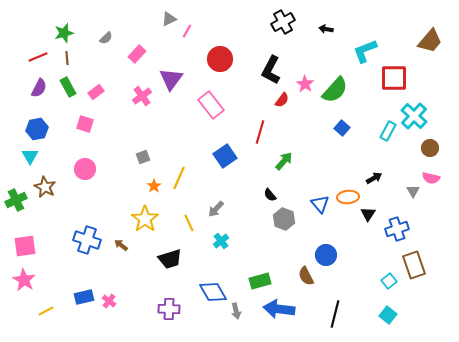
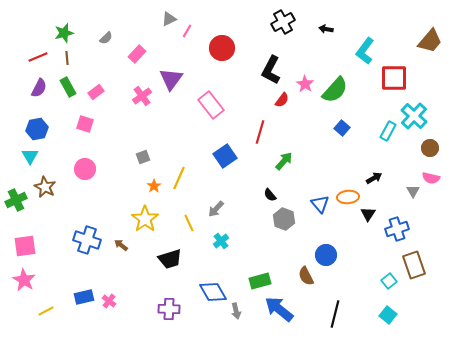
cyan L-shape at (365, 51): rotated 32 degrees counterclockwise
red circle at (220, 59): moved 2 px right, 11 px up
blue arrow at (279, 309): rotated 32 degrees clockwise
